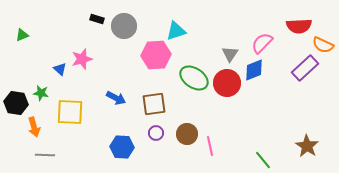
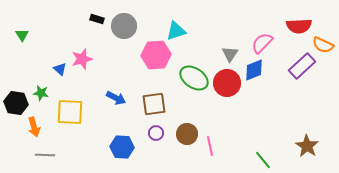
green triangle: rotated 40 degrees counterclockwise
purple rectangle: moved 3 px left, 2 px up
